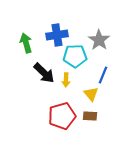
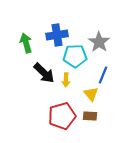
gray star: moved 2 px down
